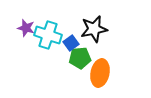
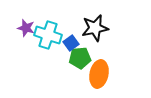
black star: moved 1 px right, 1 px up
orange ellipse: moved 1 px left, 1 px down
